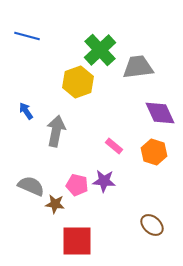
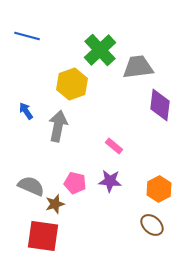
yellow hexagon: moved 6 px left, 2 px down
purple diamond: moved 8 px up; rotated 32 degrees clockwise
gray arrow: moved 2 px right, 5 px up
orange hexagon: moved 5 px right, 37 px down; rotated 15 degrees clockwise
purple star: moved 6 px right
pink pentagon: moved 2 px left, 2 px up
brown star: rotated 24 degrees counterclockwise
red square: moved 34 px left, 5 px up; rotated 8 degrees clockwise
